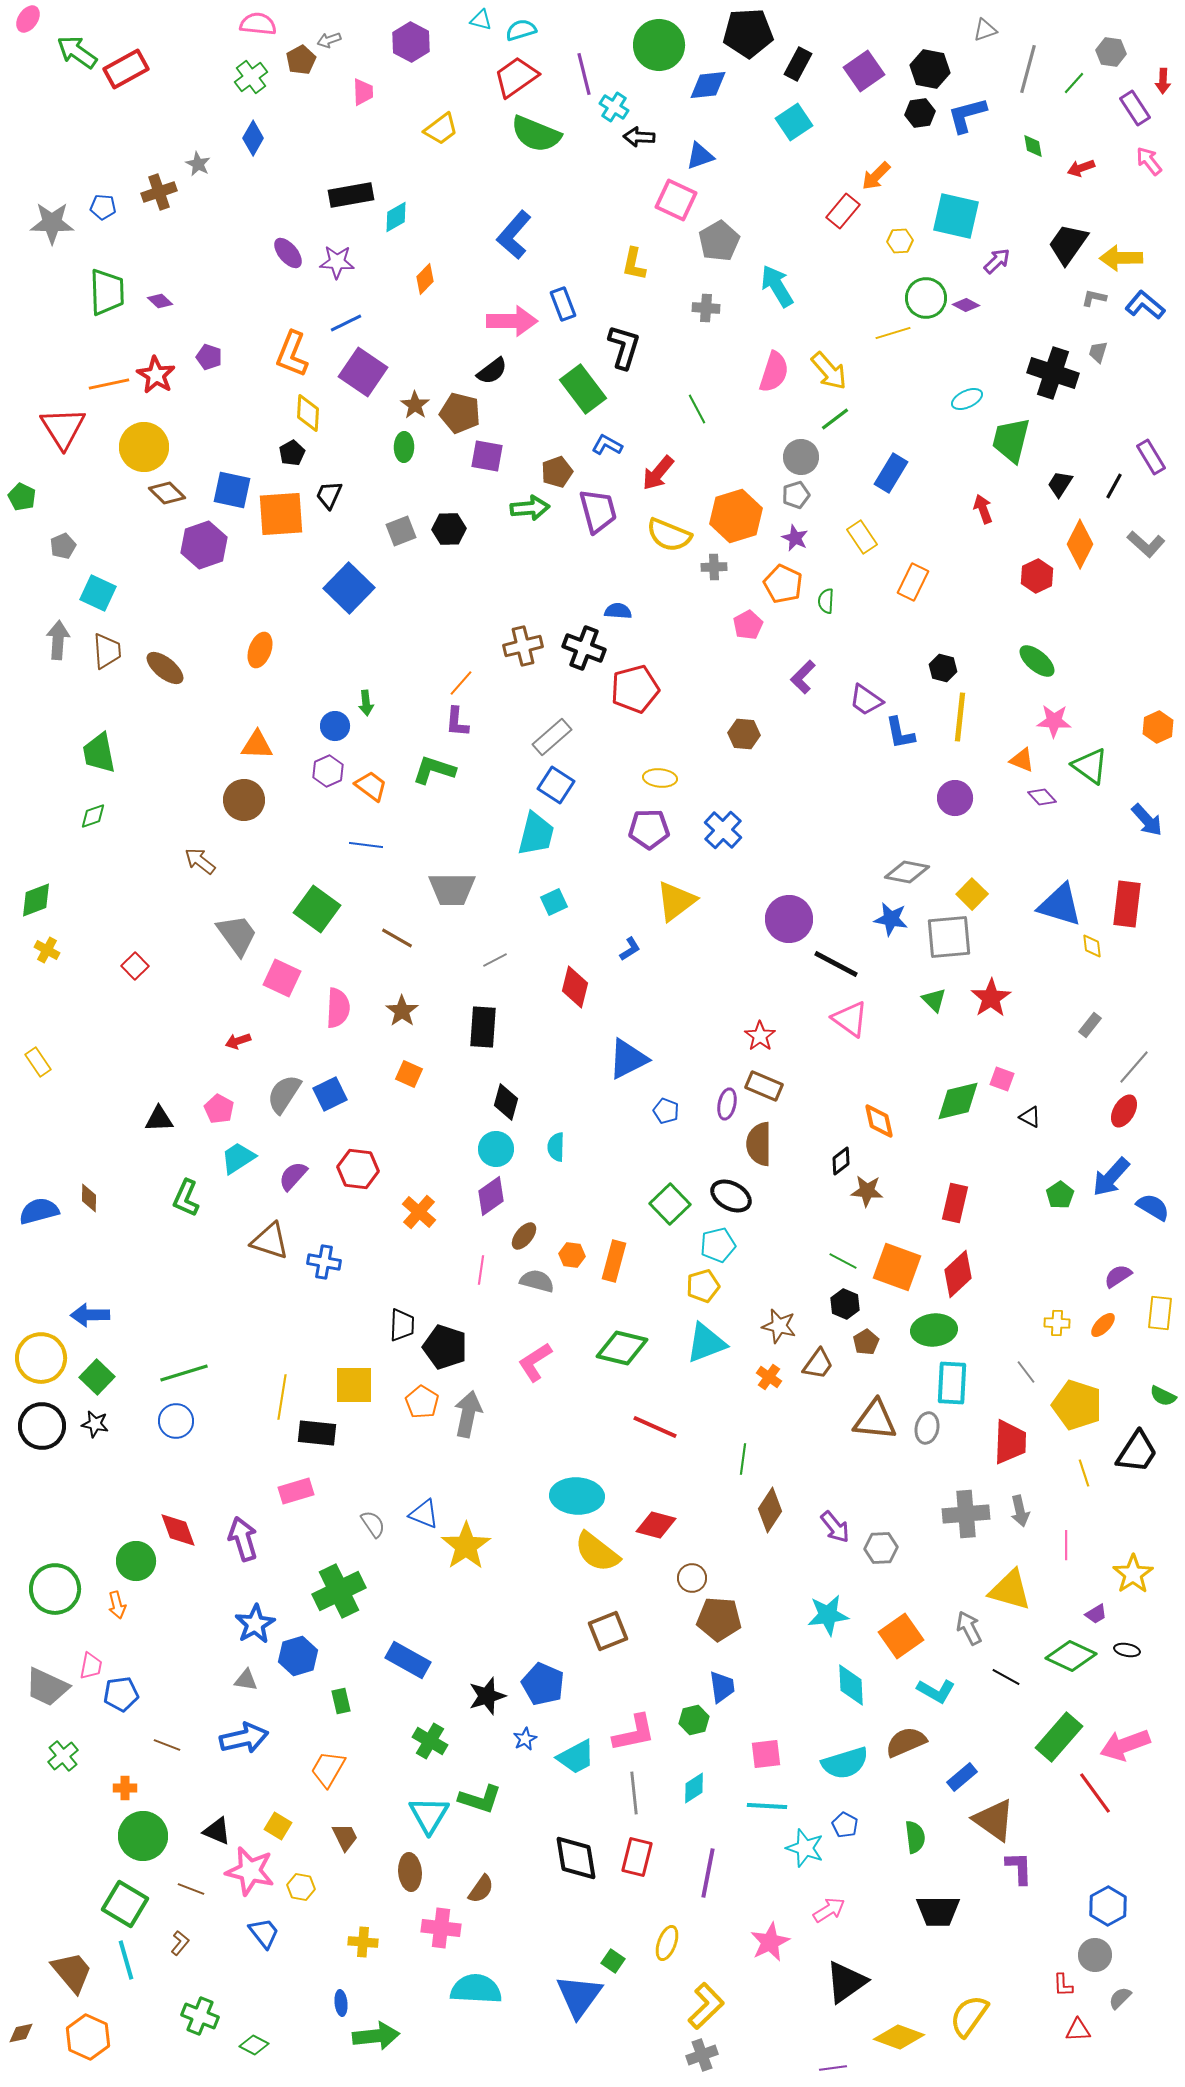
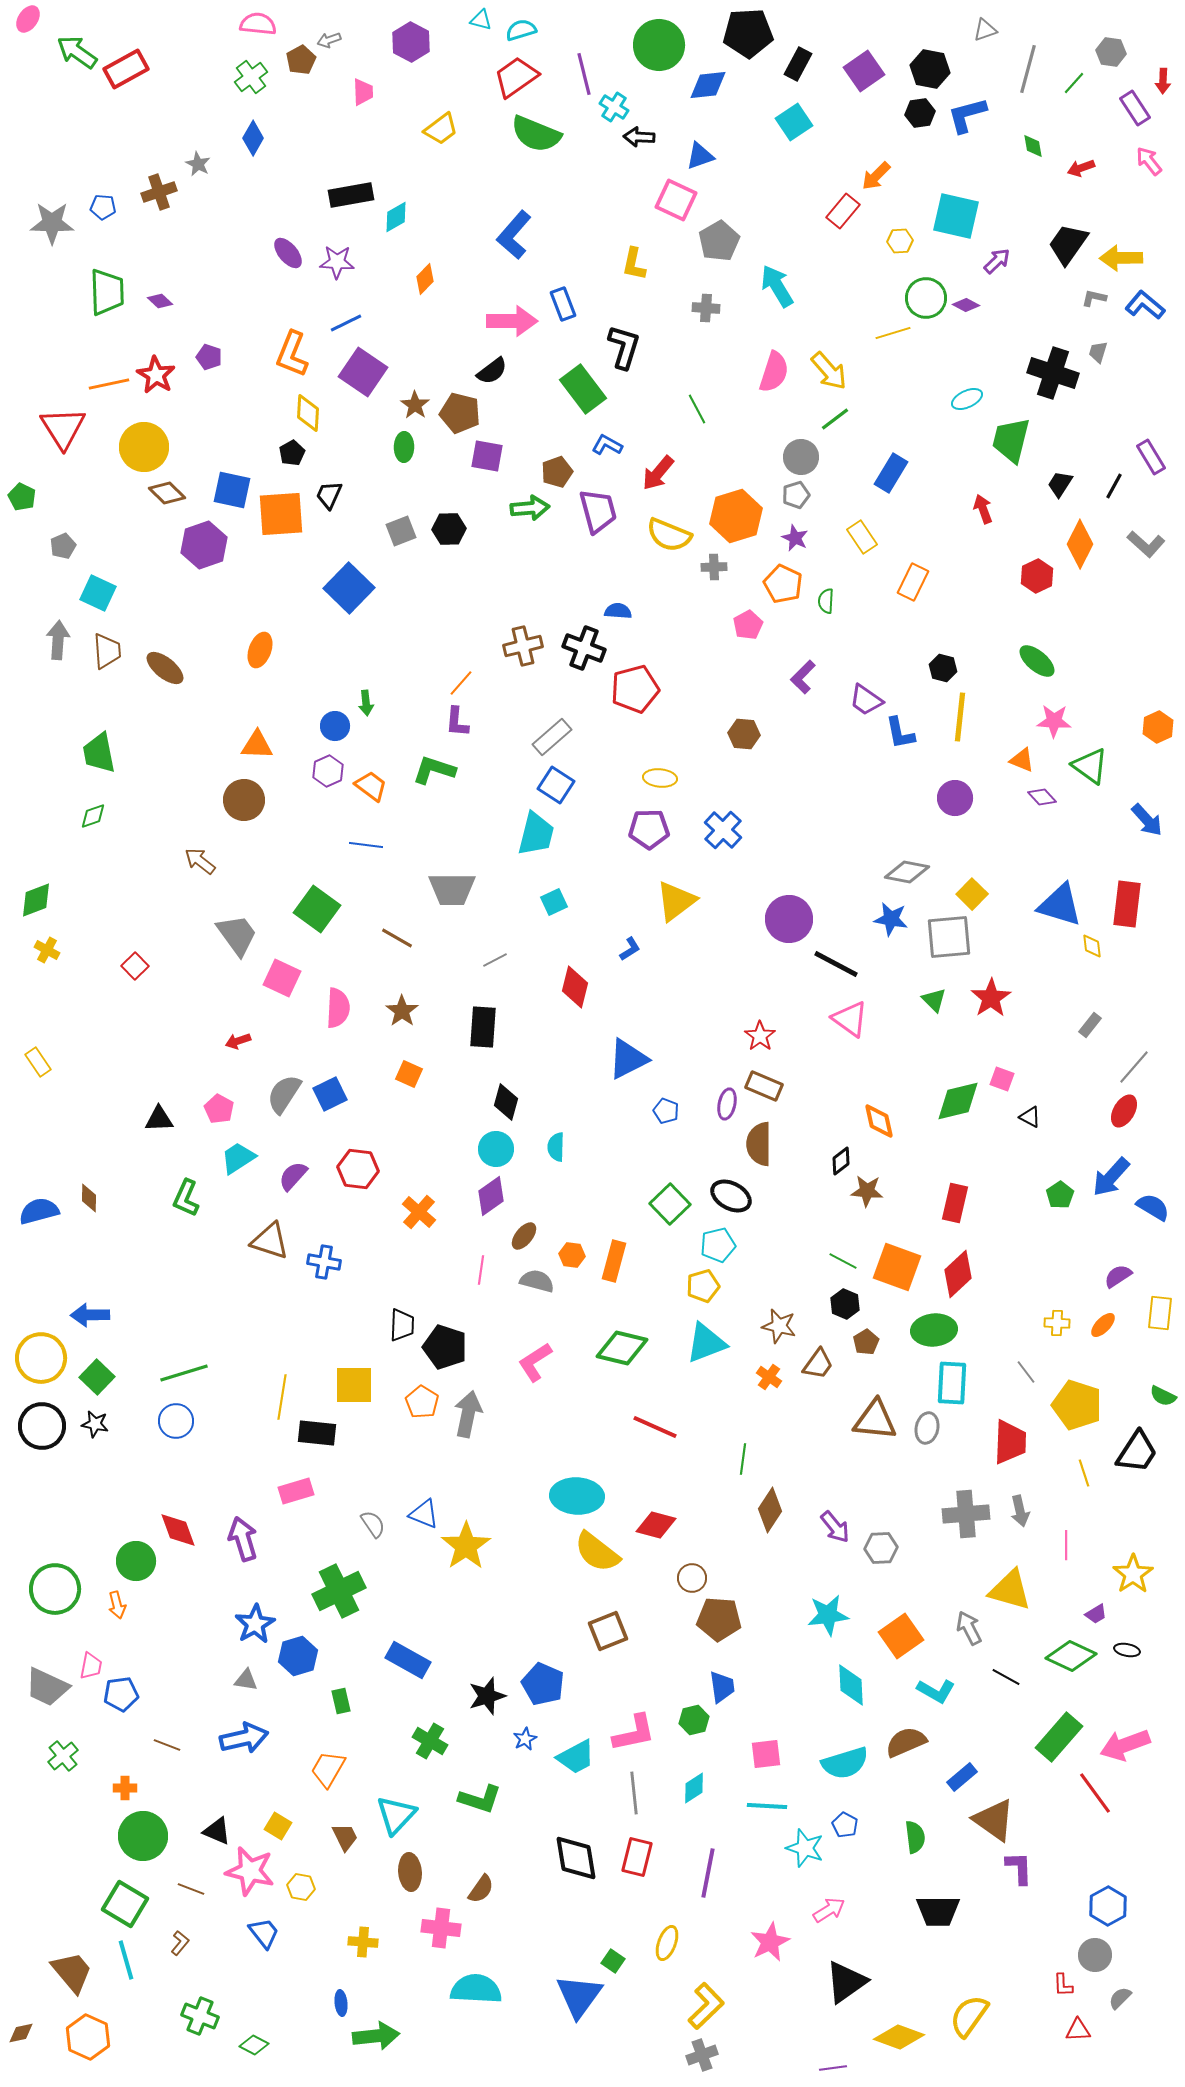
cyan triangle at (429, 1815): moved 33 px left; rotated 12 degrees clockwise
